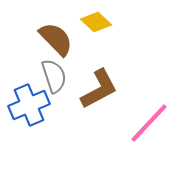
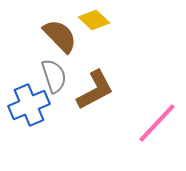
yellow diamond: moved 2 px left, 2 px up
brown semicircle: moved 4 px right, 3 px up
brown L-shape: moved 4 px left, 1 px down
pink line: moved 8 px right
